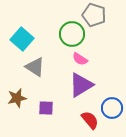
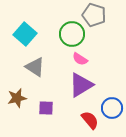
cyan square: moved 3 px right, 5 px up
